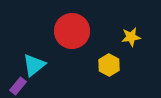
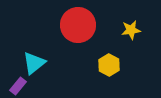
red circle: moved 6 px right, 6 px up
yellow star: moved 7 px up
cyan triangle: moved 2 px up
